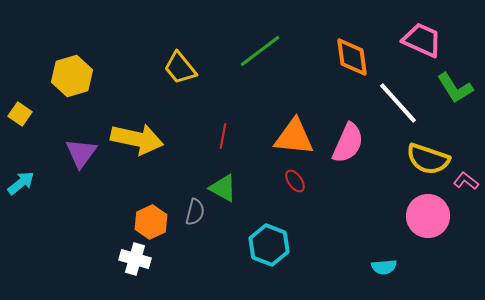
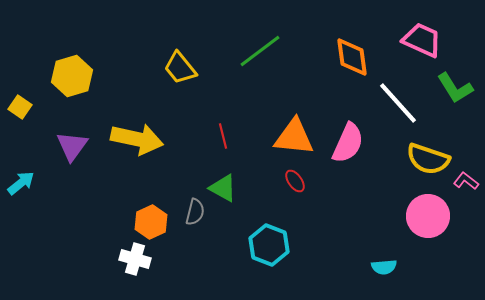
yellow square: moved 7 px up
red line: rotated 25 degrees counterclockwise
purple triangle: moved 9 px left, 7 px up
